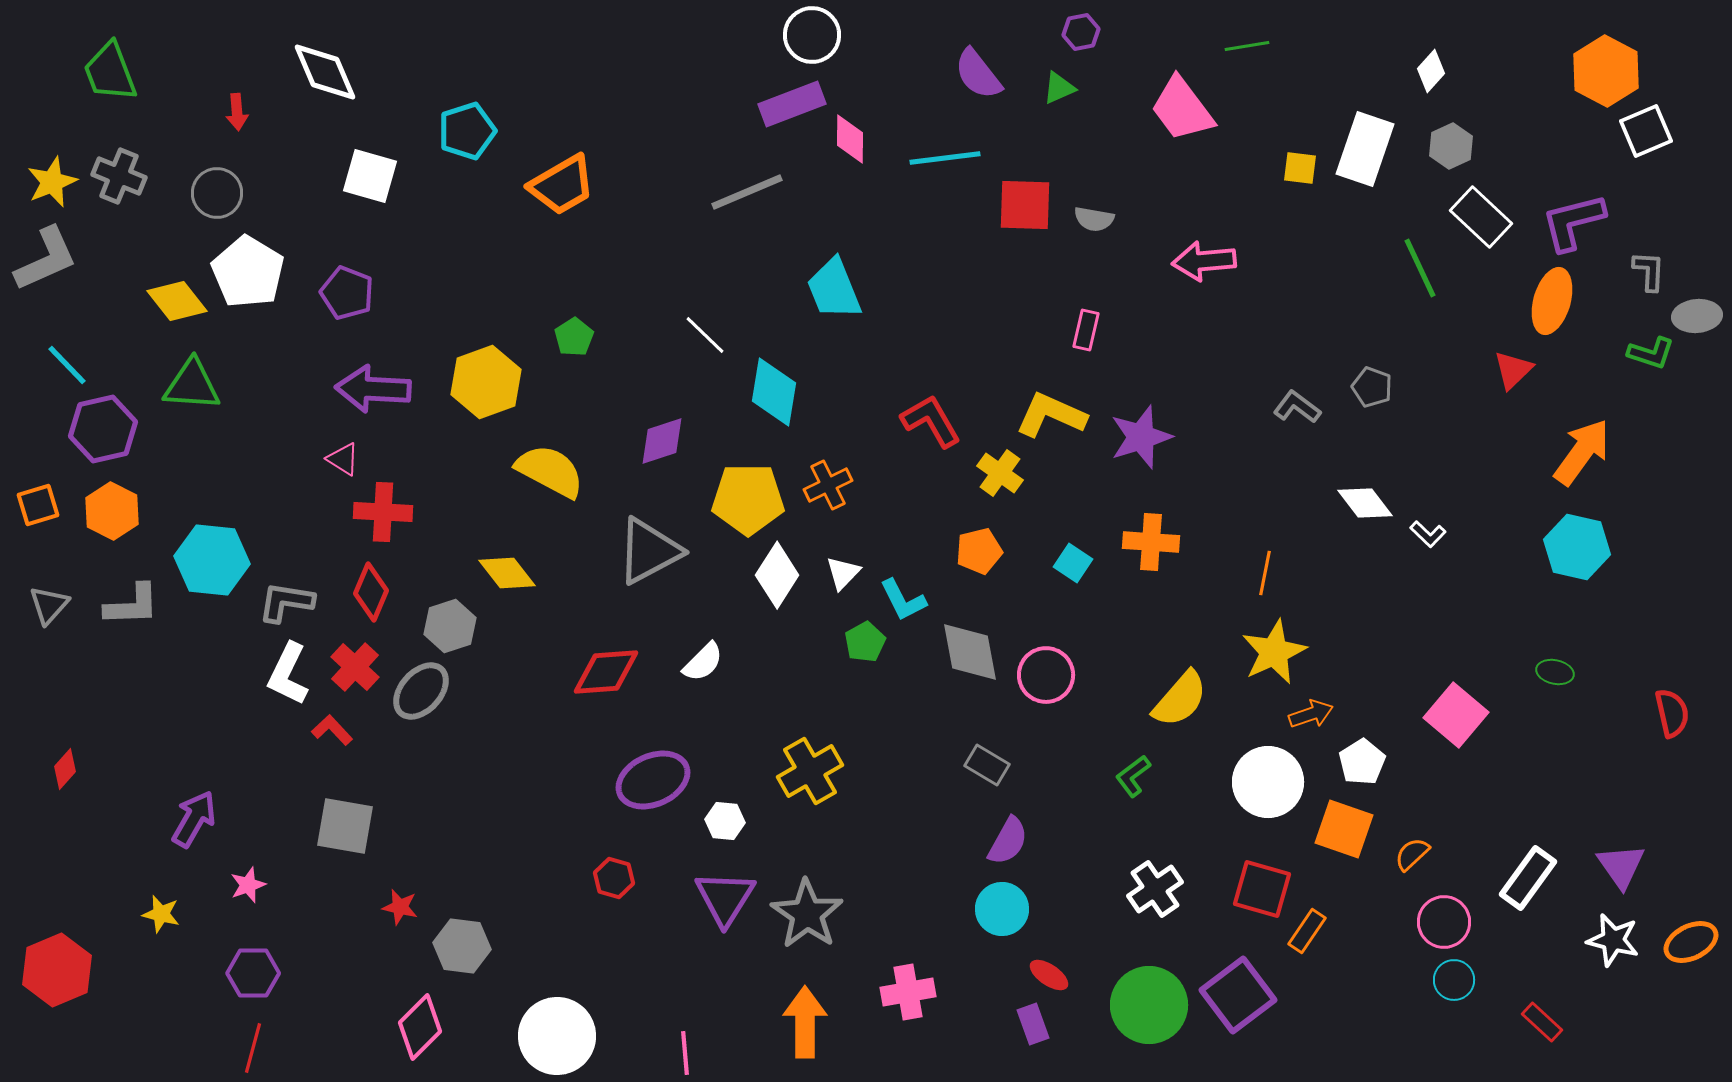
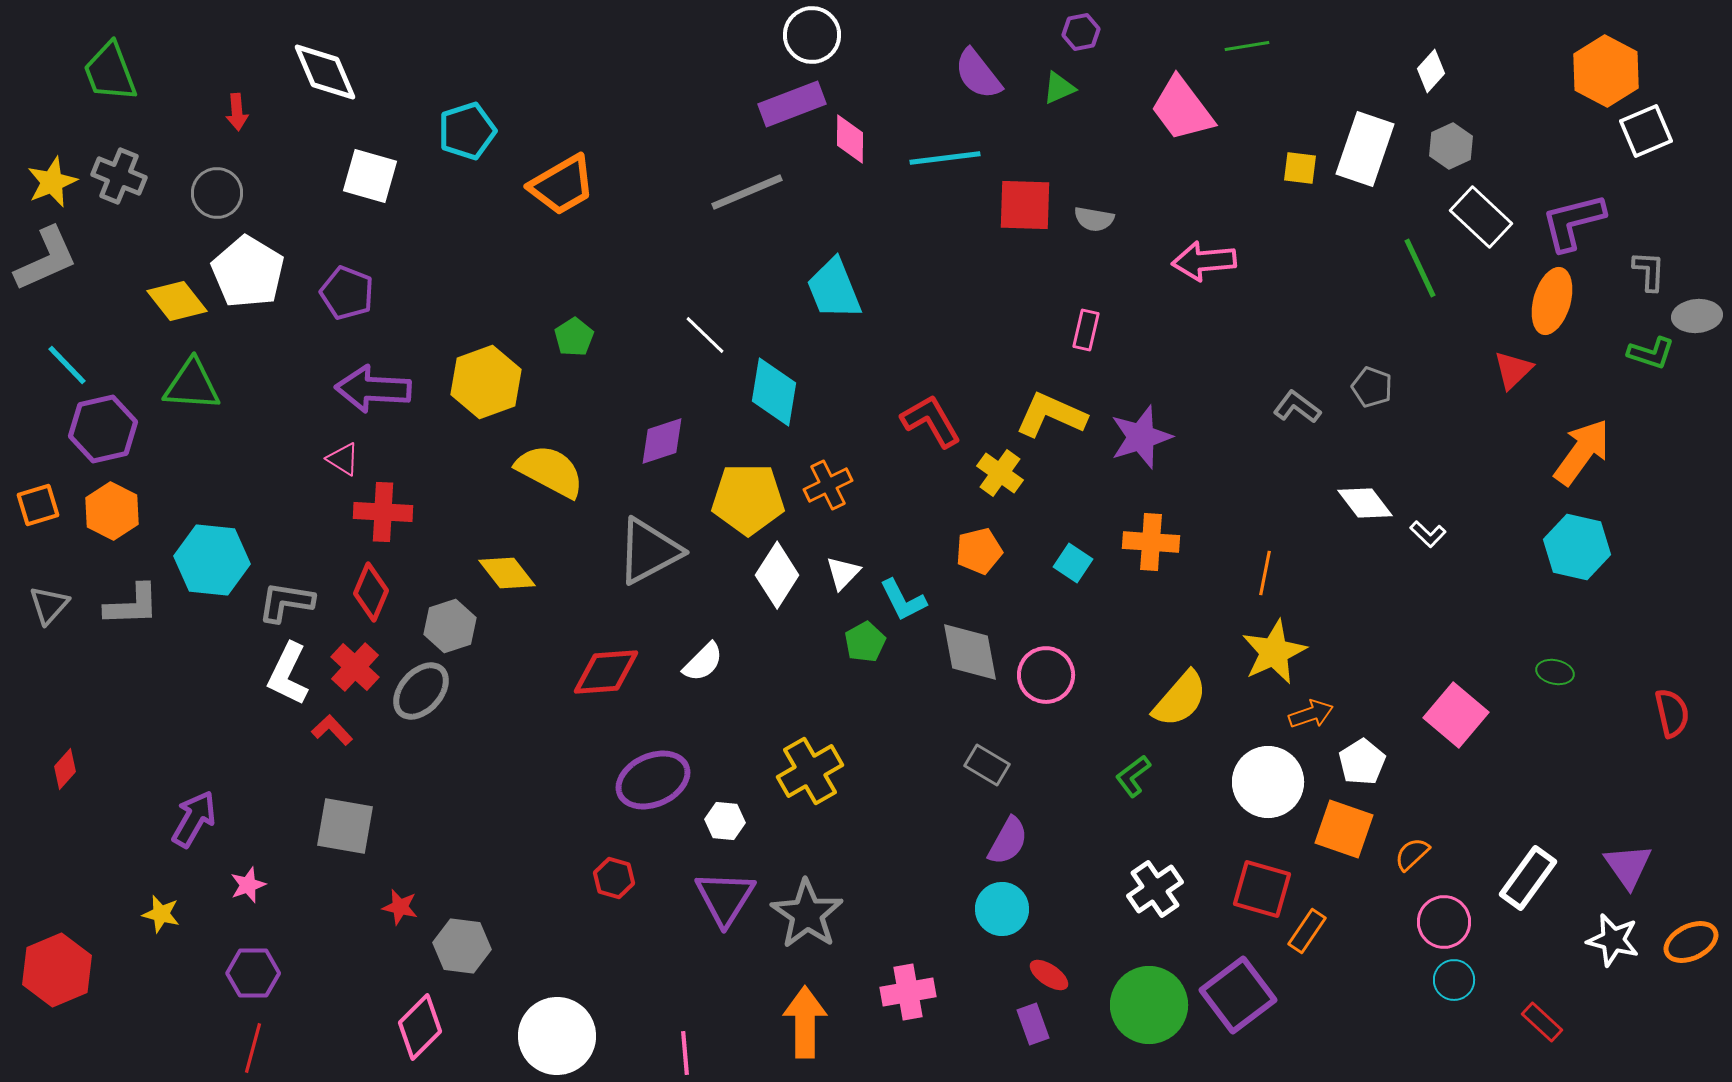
purple triangle at (1621, 866): moved 7 px right
